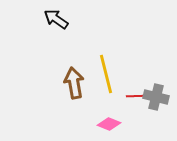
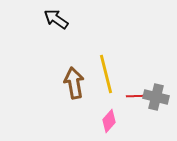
pink diamond: moved 3 px up; rotated 70 degrees counterclockwise
